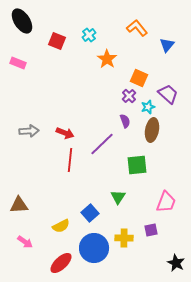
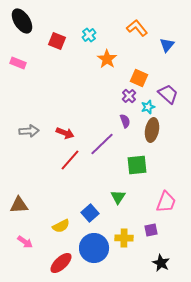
red line: rotated 35 degrees clockwise
black star: moved 15 px left
